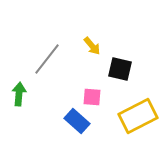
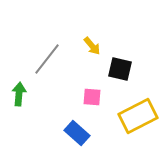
blue rectangle: moved 12 px down
